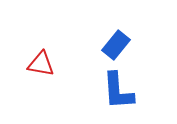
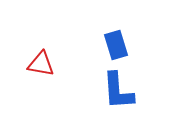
blue rectangle: rotated 56 degrees counterclockwise
